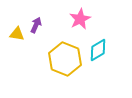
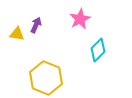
cyan diamond: rotated 15 degrees counterclockwise
yellow hexagon: moved 19 px left, 19 px down
